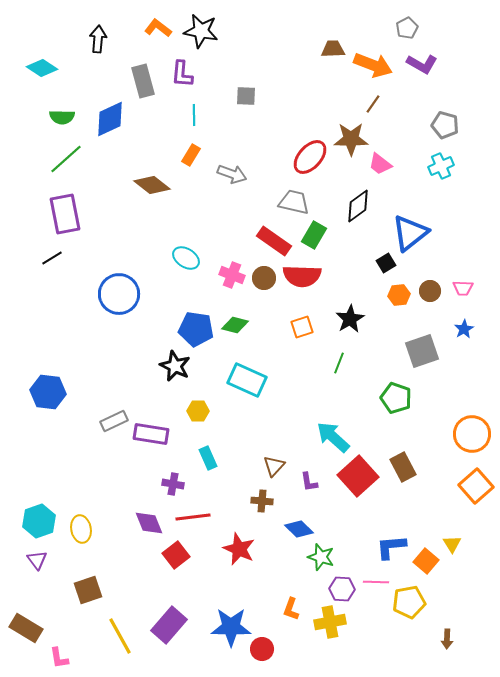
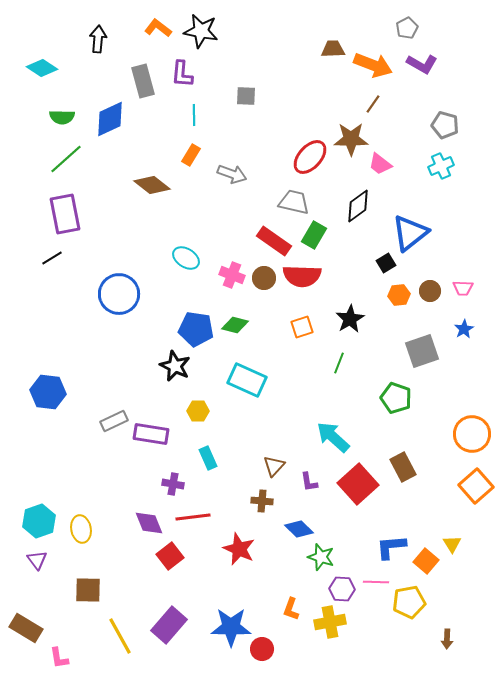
red square at (358, 476): moved 8 px down
red square at (176, 555): moved 6 px left, 1 px down
brown square at (88, 590): rotated 20 degrees clockwise
